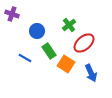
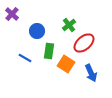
purple cross: rotated 24 degrees clockwise
green rectangle: rotated 42 degrees clockwise
